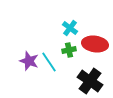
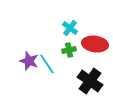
cyan line: moved 2 px left, 2 px down
